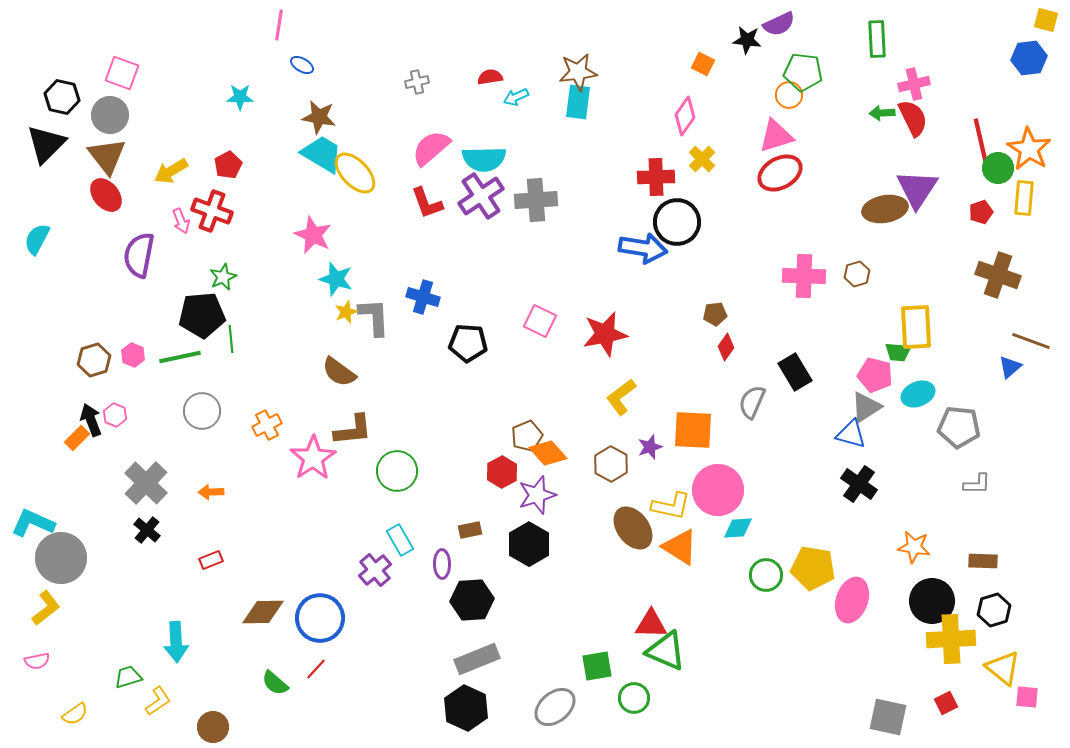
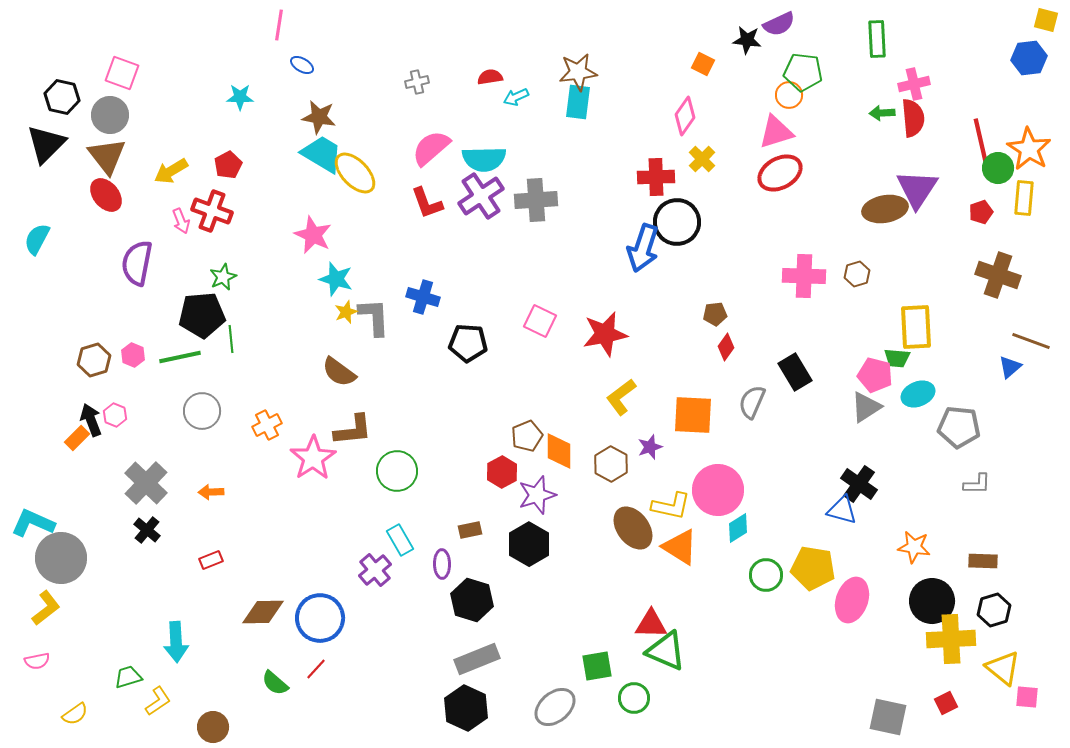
red semicircle at (913, 118): rotated 21 degrees clockwise
pink triangle at (776, 136): moved 4 px up
blue arrow at (643, 248): rotated 99 degrees clockwise
purple semicircle at (139, 255): moved 2 px left, 8 px down
green trapezoid at (898, 352): moved 1 px left, 6 px down
orange square at (693, 430): moved 15 px up
blue triangle at (851, 434): moved 9 px left, 76 px down
orange diamond at (548, 453): moved 11 px right, 2 px up; rotated 42 degrees clockwise
cyan diamond at (738, 528): rotated 28 degrees counterclockwise
black hexagon at (472, 600): rotated 21 degrees clockwise
